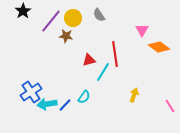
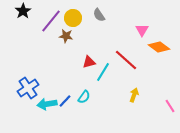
red line: moved 11 px right, 6 px down; rotated 40 degrees counterclockwise
red triangle: moved 2 px down
blue cross: moved 3 px left, 4 px up
blue line: moved 4 px up
